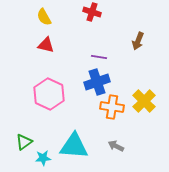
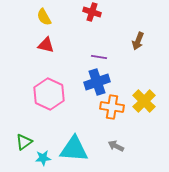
cyan triangle: moved 3 px down
